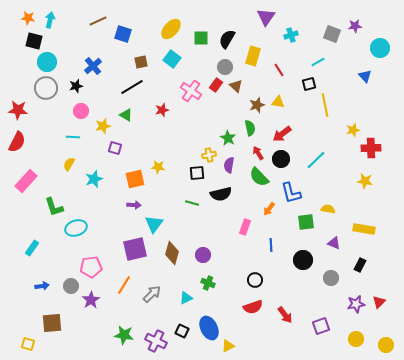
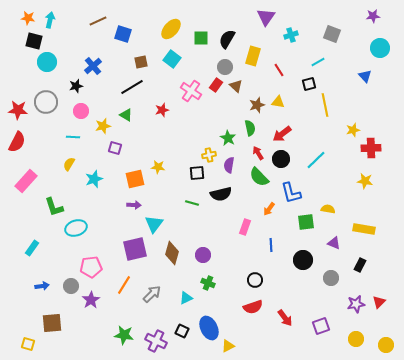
purple star at (355, 26): moved 18 px right, 10 px up
gray circle at (46, 88): moved 14 px down
red arrow at (285, 315): moved 3 px down
